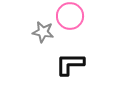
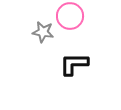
black L-shape: moved 4 px right
